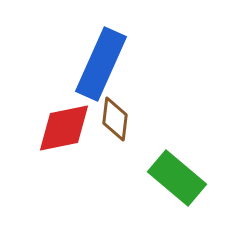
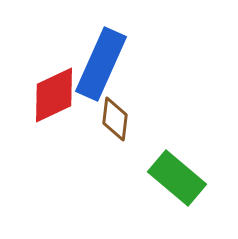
red diamond: moved 10 px left, 33 px up; rotated 14 degrees counterclockwise
